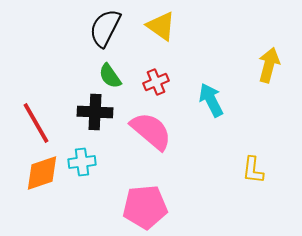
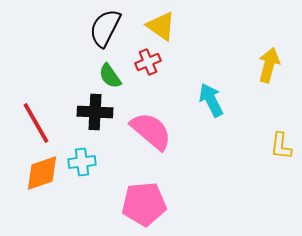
red cross: moved 8 px left, 20 px up
yellow L-shape: moved 28 px right, 24 px up
pink pentagon: moved 1 px left, 3 px up
